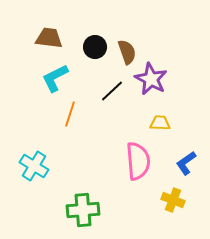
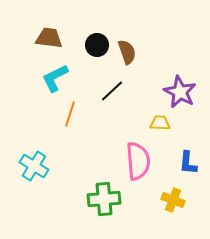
black circle: moved 2 px right, 2 px up
purple star: moved 29 px right, 13 px down
blue L-shape: moved 2 px right; rotated 50 degrees counterclockwise
green cross: moved 21 px right, 11 px up
